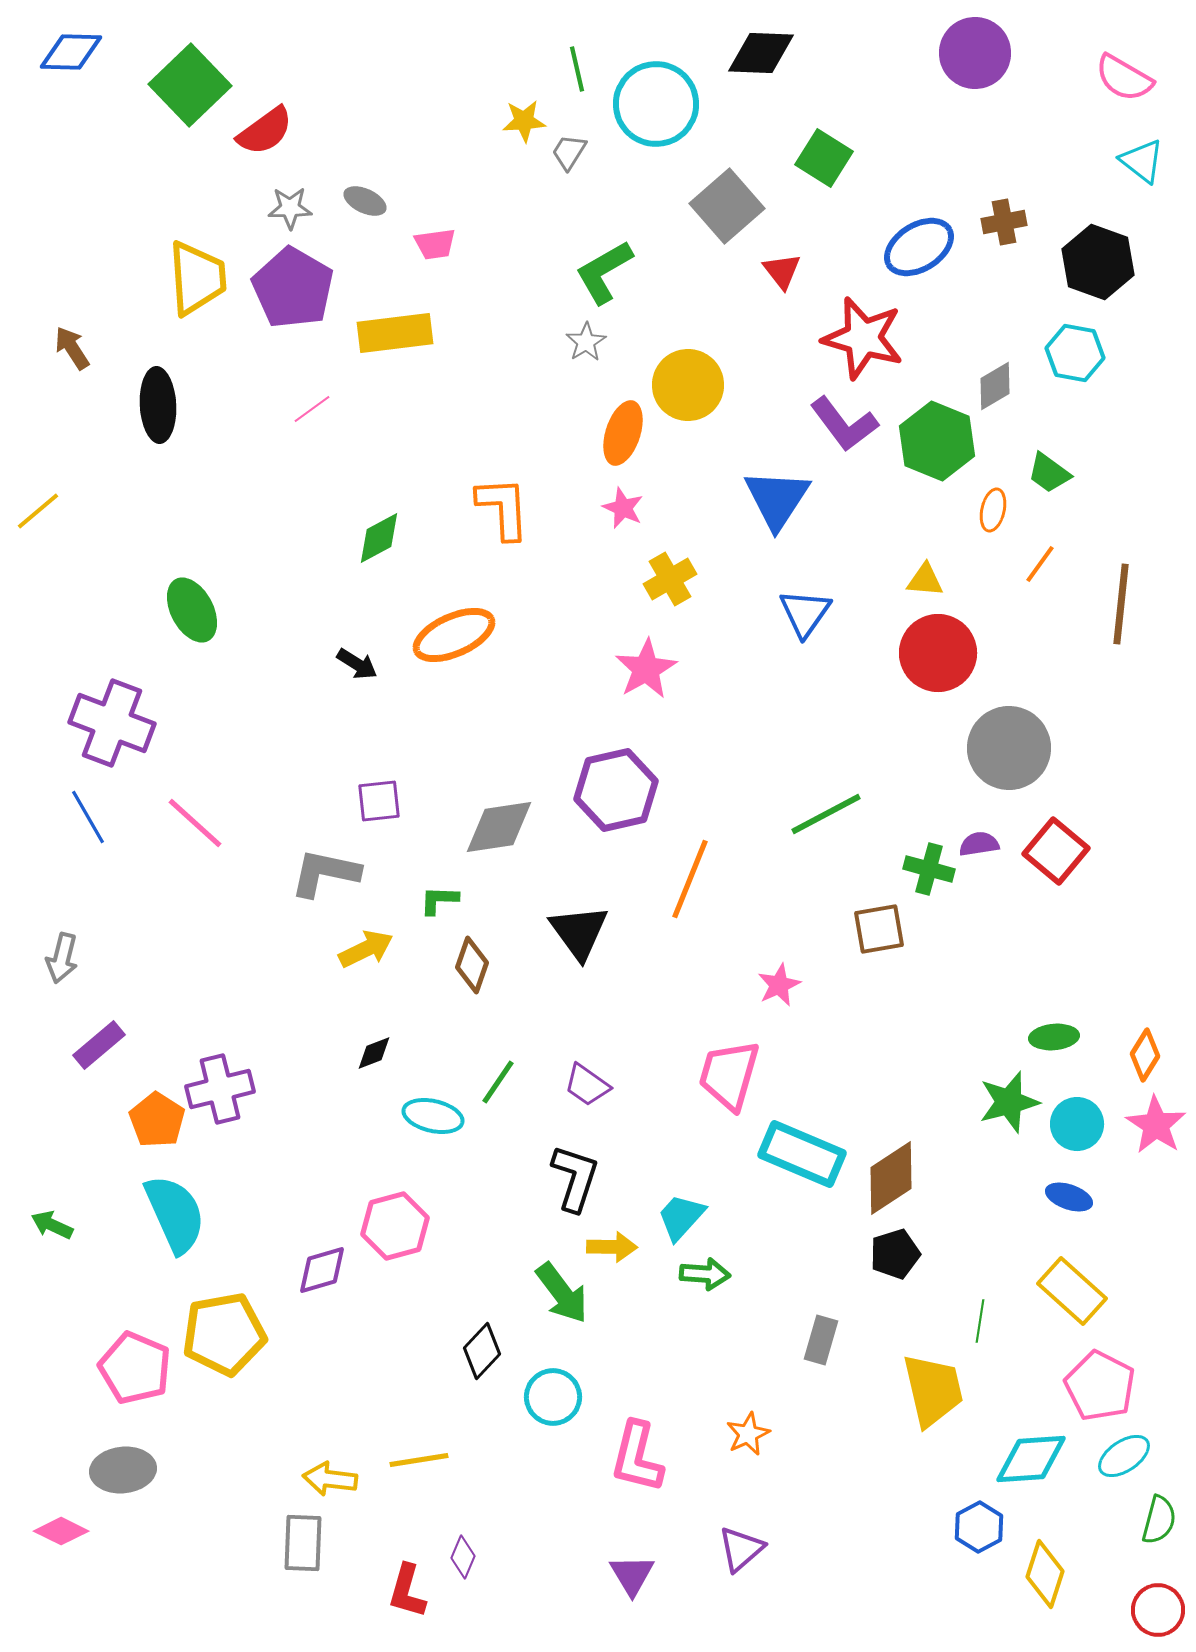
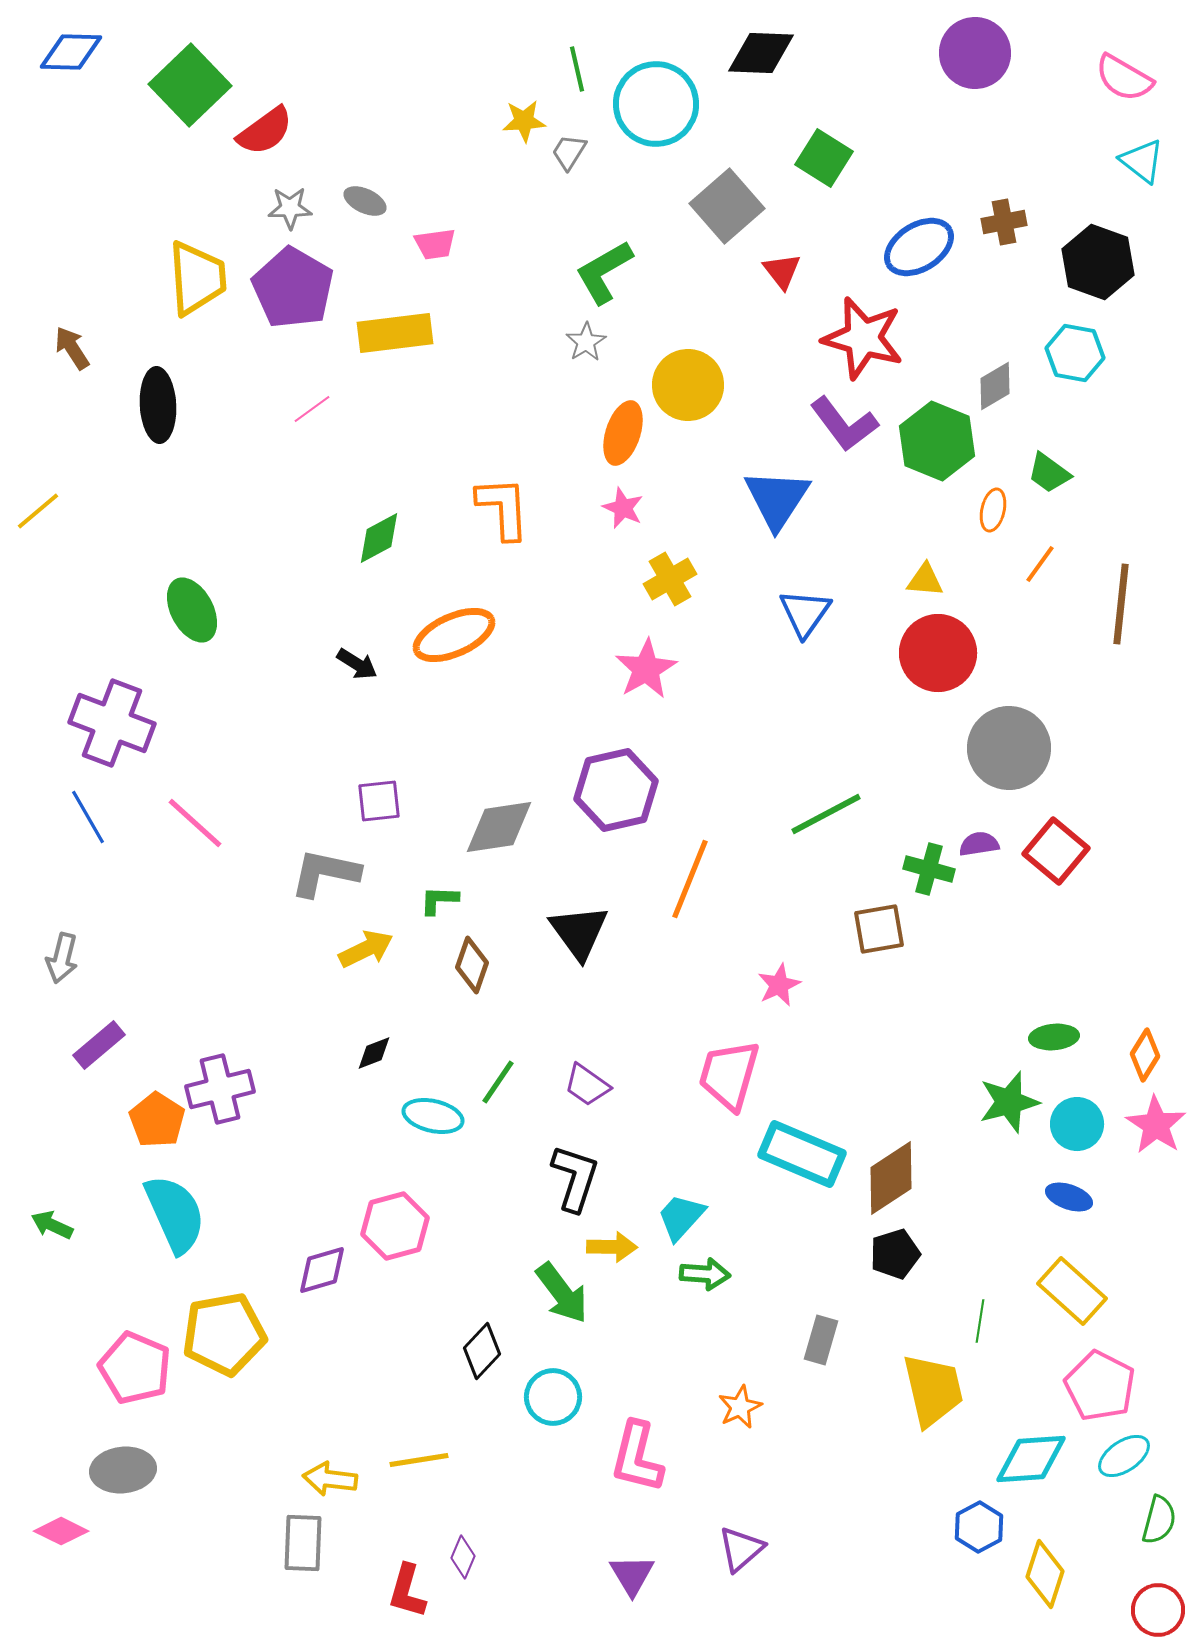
orange star at (748, 1434): moved 8 px left, 27 px up
